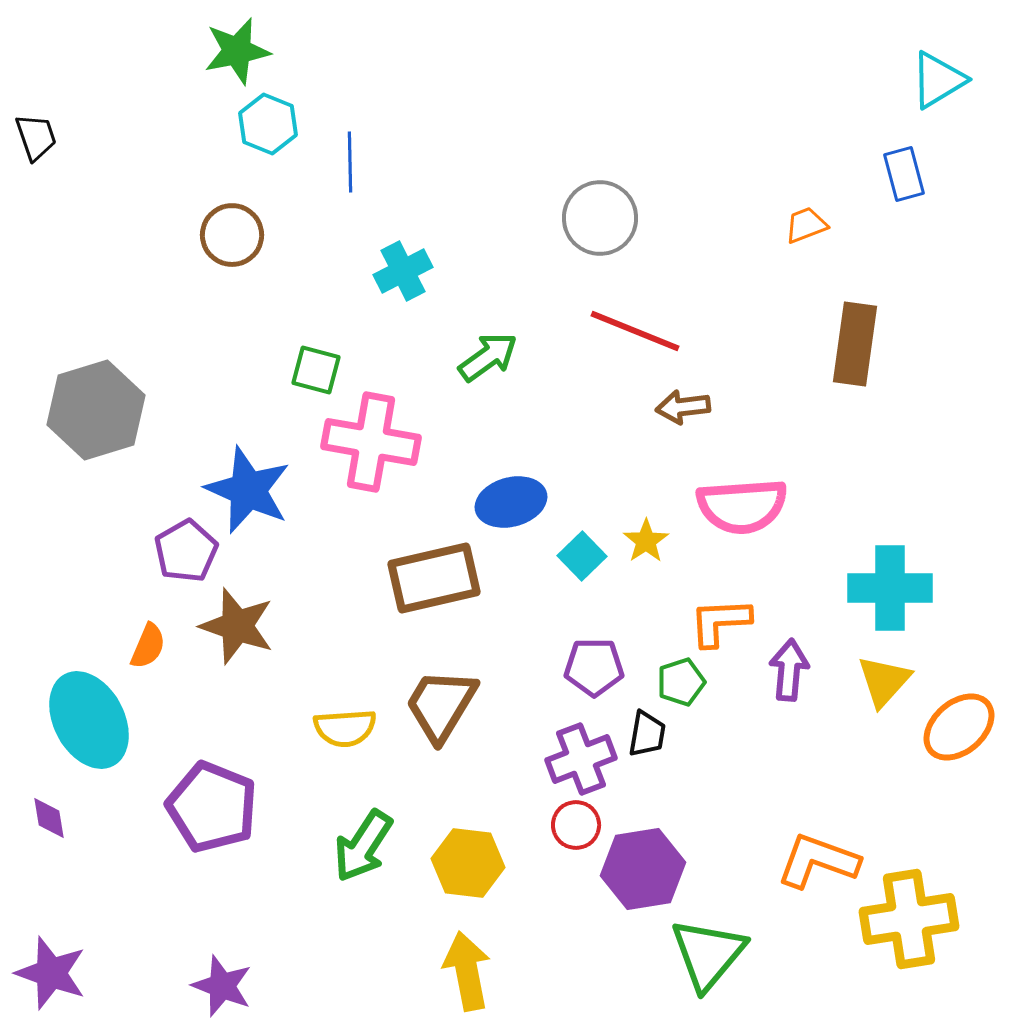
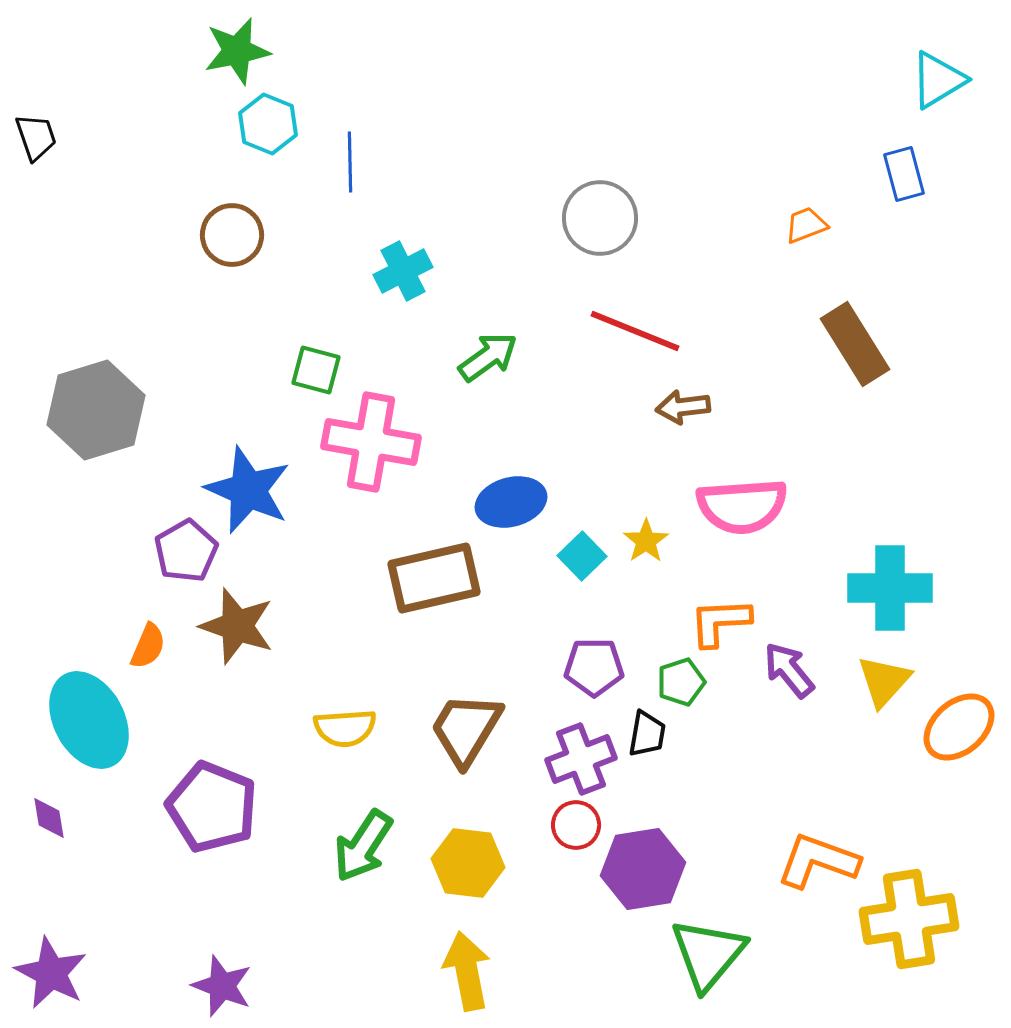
brown rectangle at (855, 344): rotated 40 degrees counterclockwise
purple arrow at (789, 670): rotated 44 degrees counterclockwise
brown trapezoid at (441, 705): moved 25 px right, 24 px down
purple star at (51, 973): rotated 8 degrees clockwise
